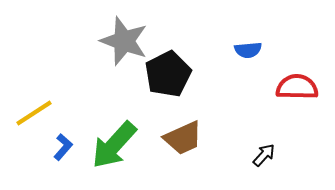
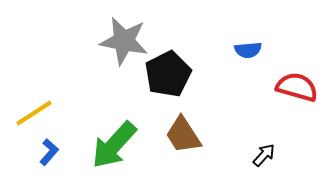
gray star: rotated 9 degrees counterclockwise
red semicircle: rotated 15 degrees clockwise
brown trapezoid: moved 3 px up; rotated 81 degrees clockwise
blue L-shape: moved 14 px left, 5 px down
